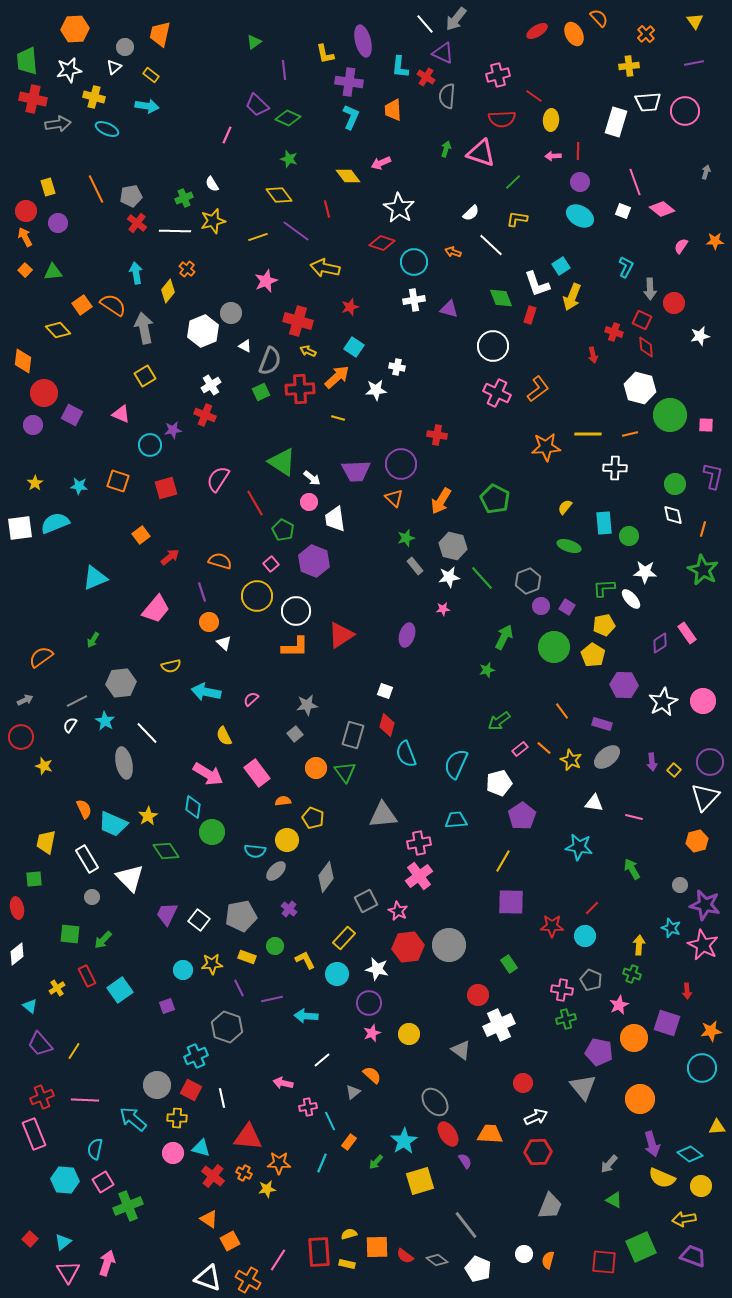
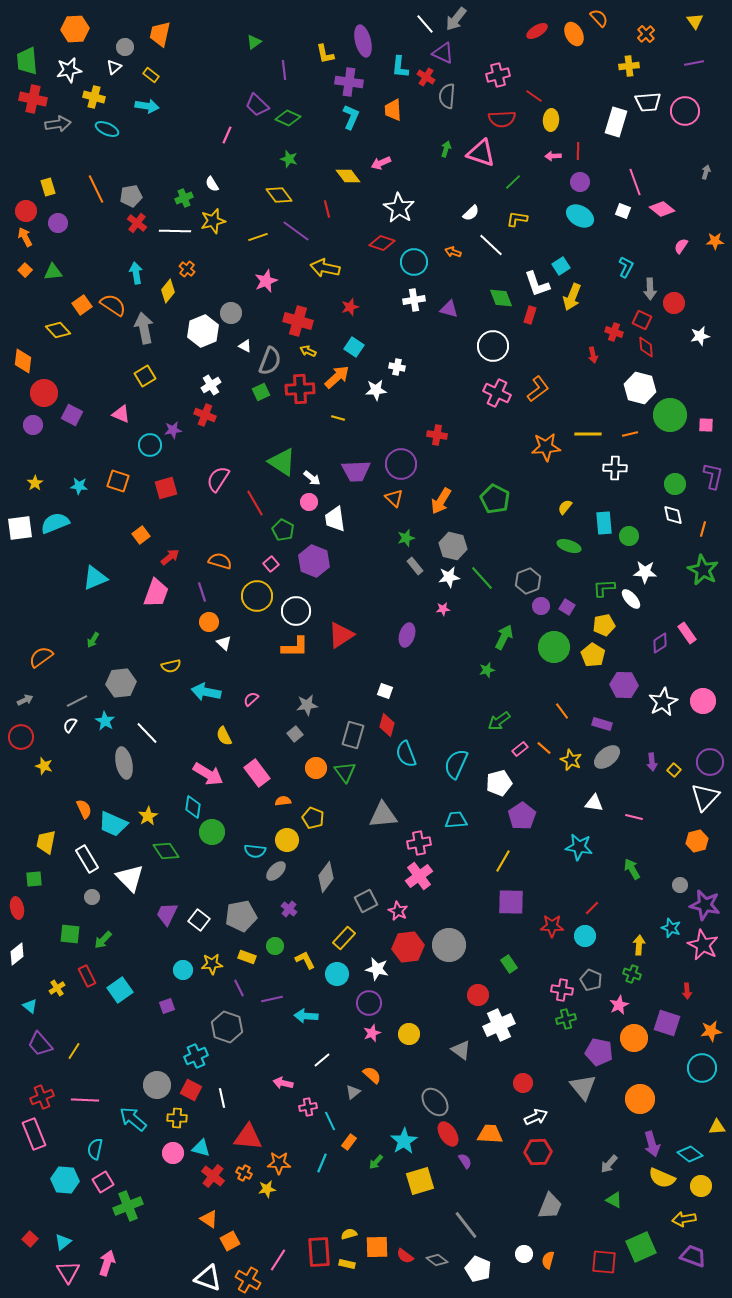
pink trapezoid at (156, 609): moved 16 px up; rotated 20 degrees counterclockwise
